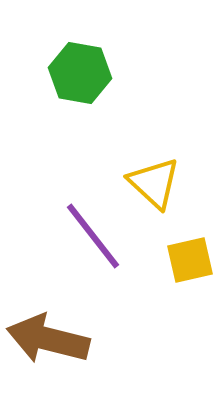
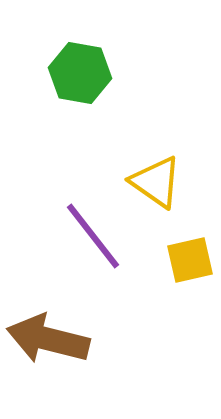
yellow triangle: moved 2 px right, 1 px up; rotated 8 degrees counterclockwise
